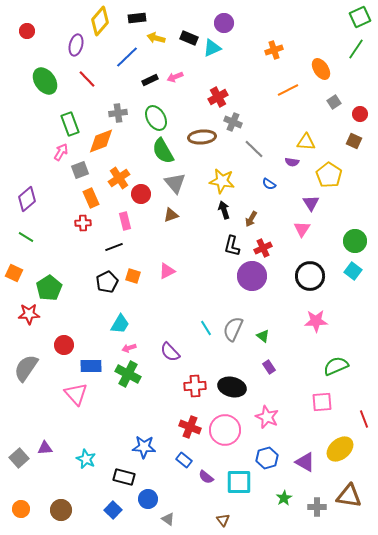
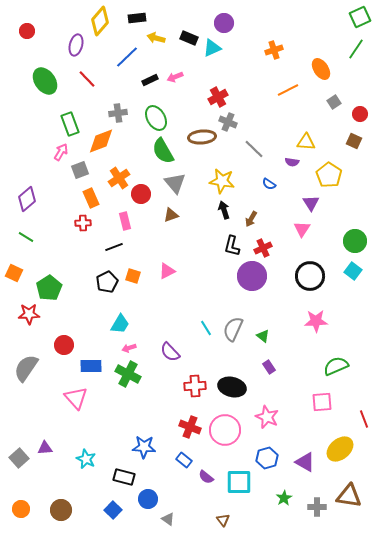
gray cross at (233, 122): moved 5 px left
pink triangle at (76, 394): moved 4 px down
